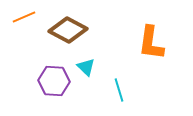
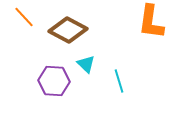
orange line: rotated 70 degrees clockwise
orange L-shape: moved 21 px up
cyan triangle: moved 3 px up
cyan line: moved 9 px up
